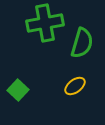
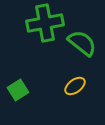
green semicircle: rotated 68 degrees counterclockwise
green square: rotated 15 degrees clockwise
